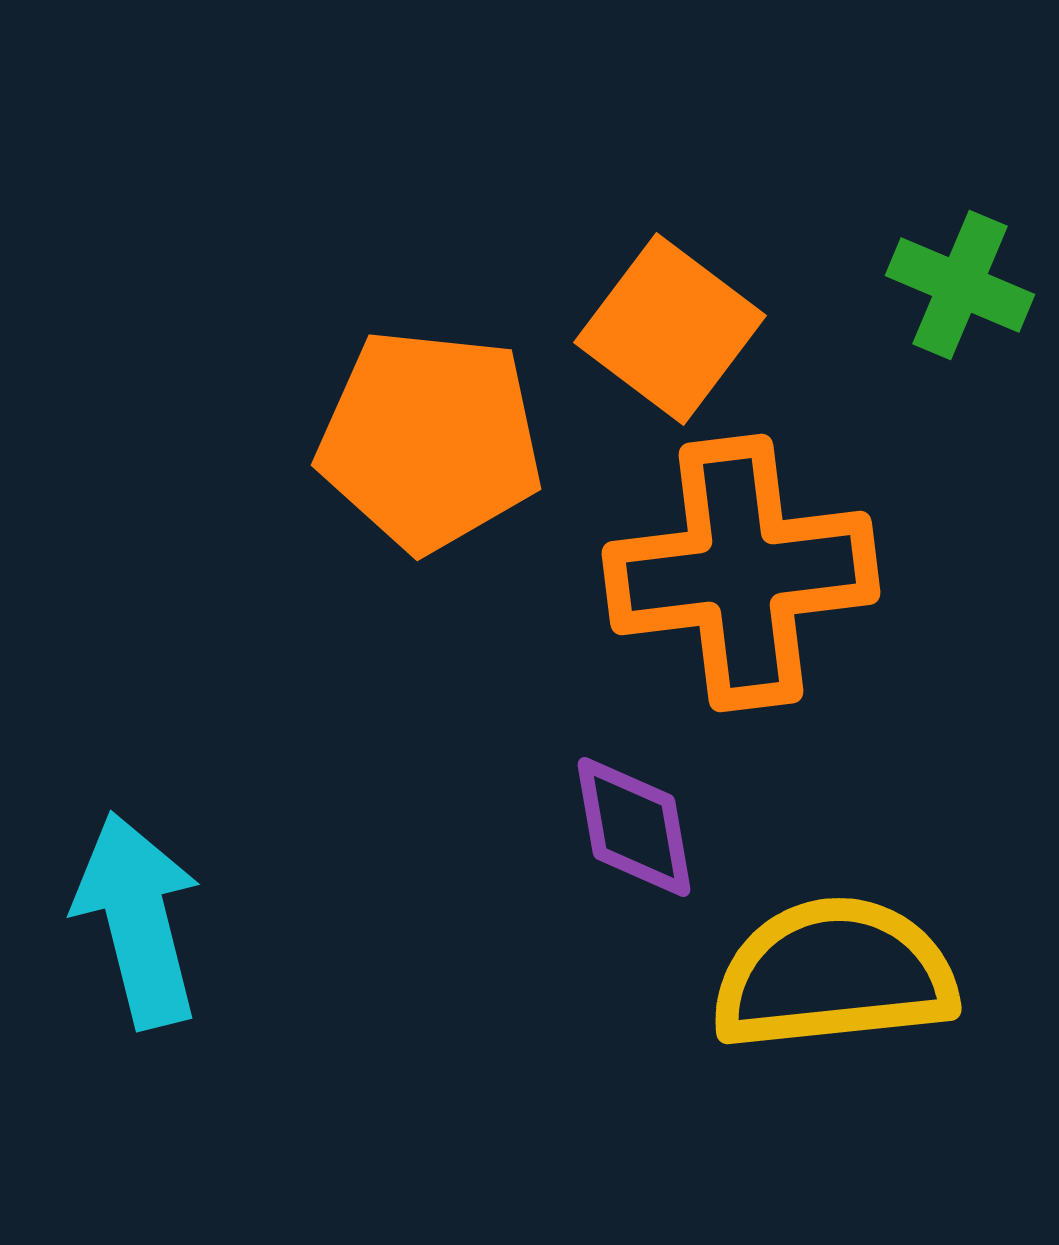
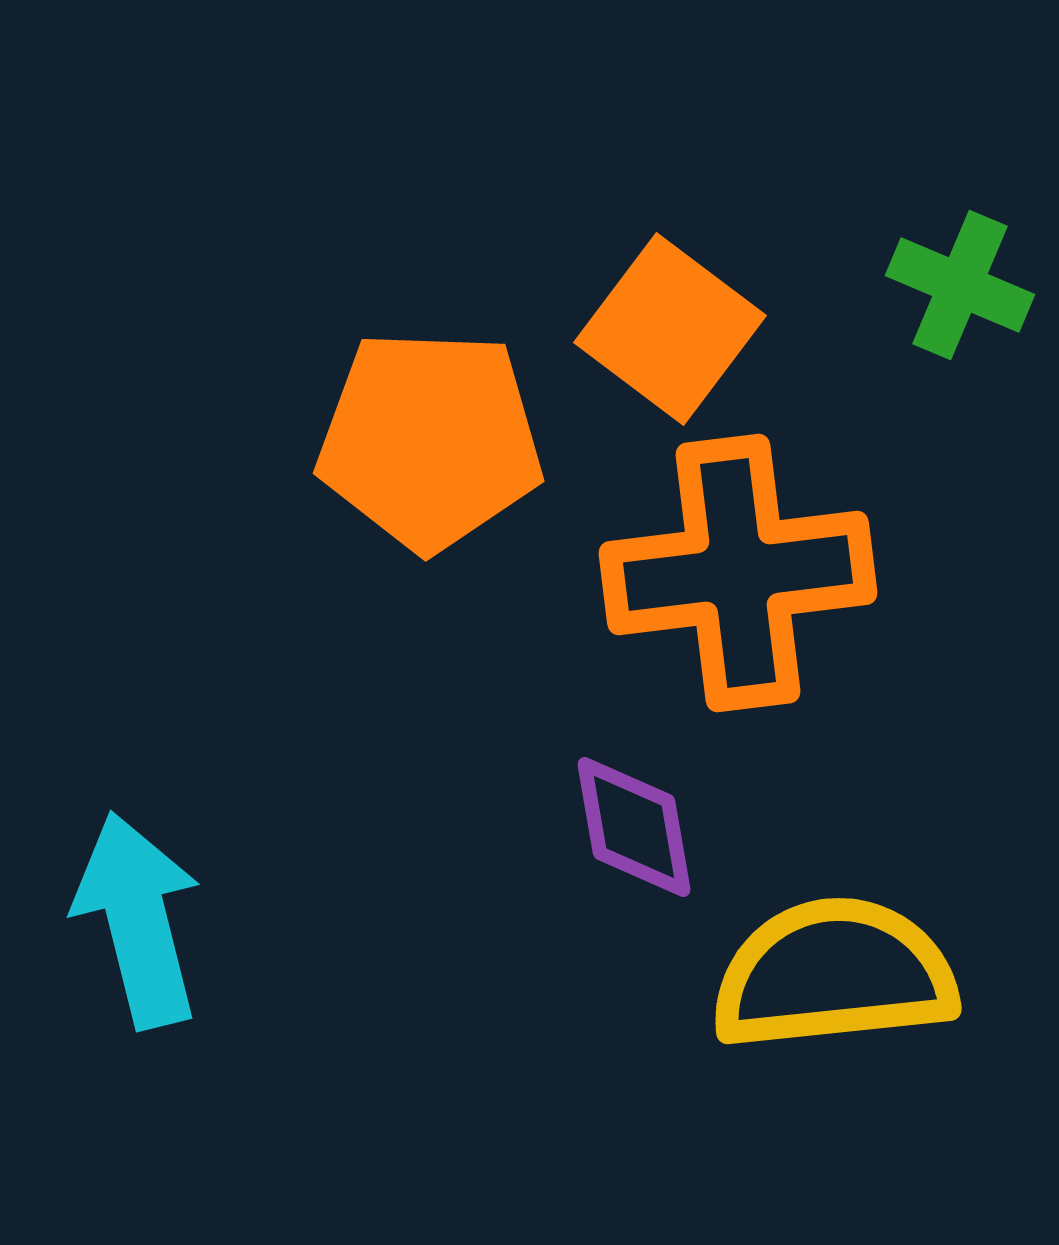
orange pentagon: rotated 4 degrees counterclockwise
orange cross: moved 3 px left
